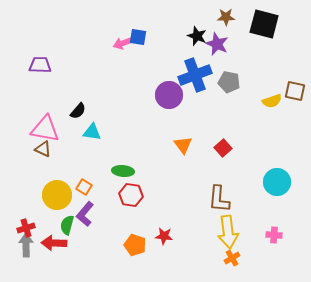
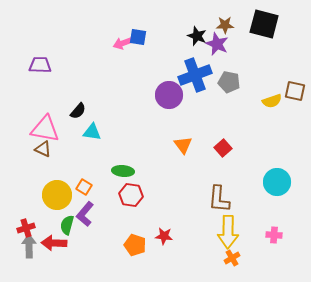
brown star: moved 1 px left, 8 px down
yellow arrow: rotated 8 degrees clockwise
gray arrow: moved 3 px right, 1 px down
